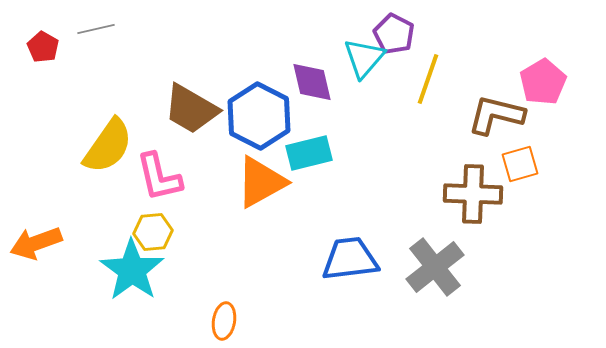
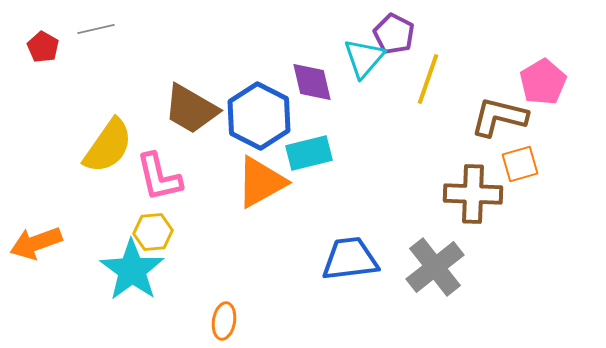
brown L-shape: moved 3 px right, 2 px down
